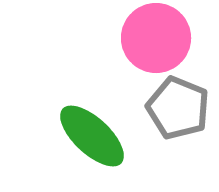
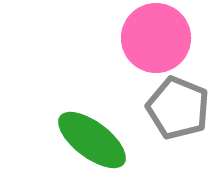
green ellipse: moved 4 px down; rotated 6 degrees counterclockwise
